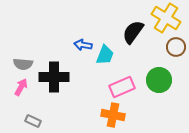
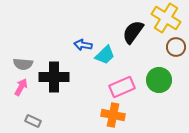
cyan trapezoid: rotated 25 degrees clockwise
